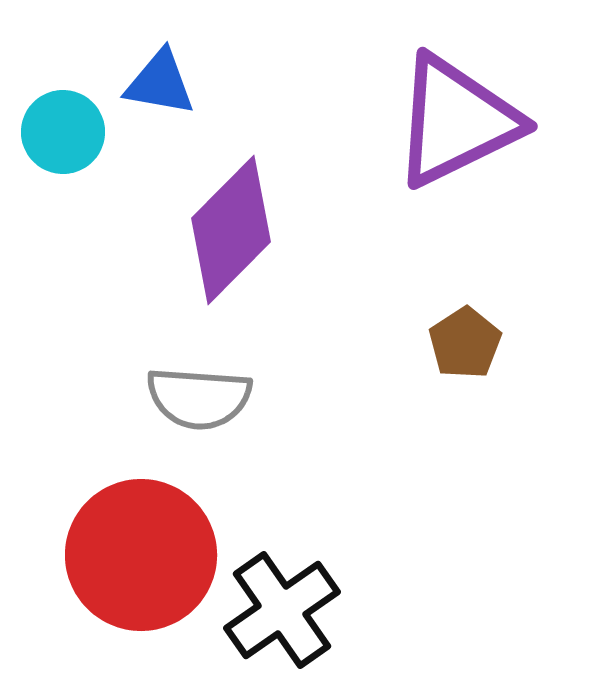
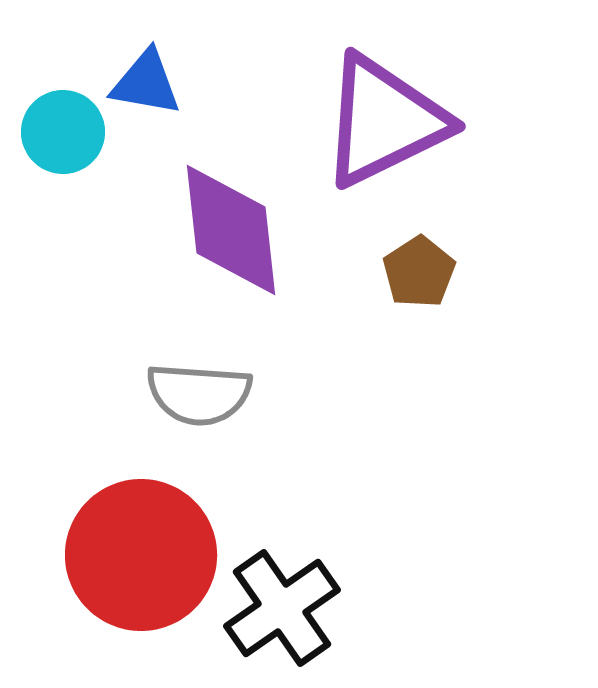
blue triangle: moved 14 px left
purple triangle: moved 72 px left
purple diamond: rotated 51 degrees counterclockwise
brown pentagon: moved 46 px left, 71 px up
gray semicircle: moved 4 px up
black cross: moved 2 px up
